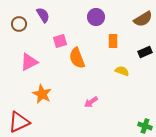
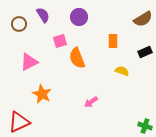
purple circle: moved 17 px left
